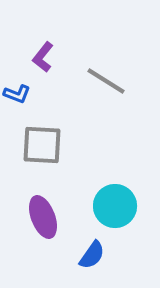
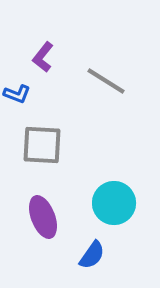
cyan circle: moved 1 px left, 3 px up
